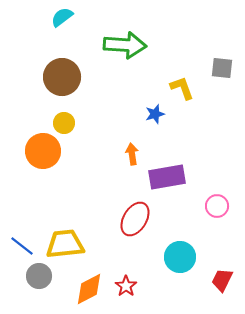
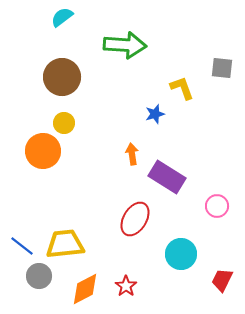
purple rectangle: rotated 42 degrees clockwise
cyan circle: moved 1 px right, 3 px up
orange diamond: moved 4 px left
